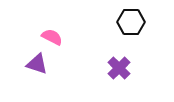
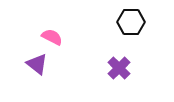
purple triangle: rotated 20 degrees clockwise
